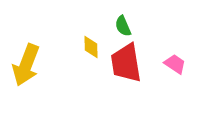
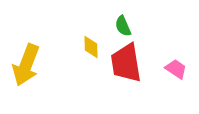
pink trapezoid: moved 1 px right, 5 px down
